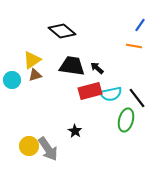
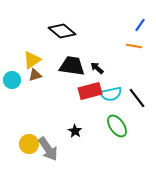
green ellipse: moved 9 px left, 6 px down; rotated 50 degrees counterclockwise
yellow circle: moved 2 px up
